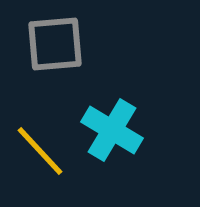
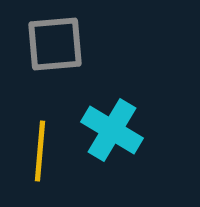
yellow line: rotated 48 degrees clockwise
